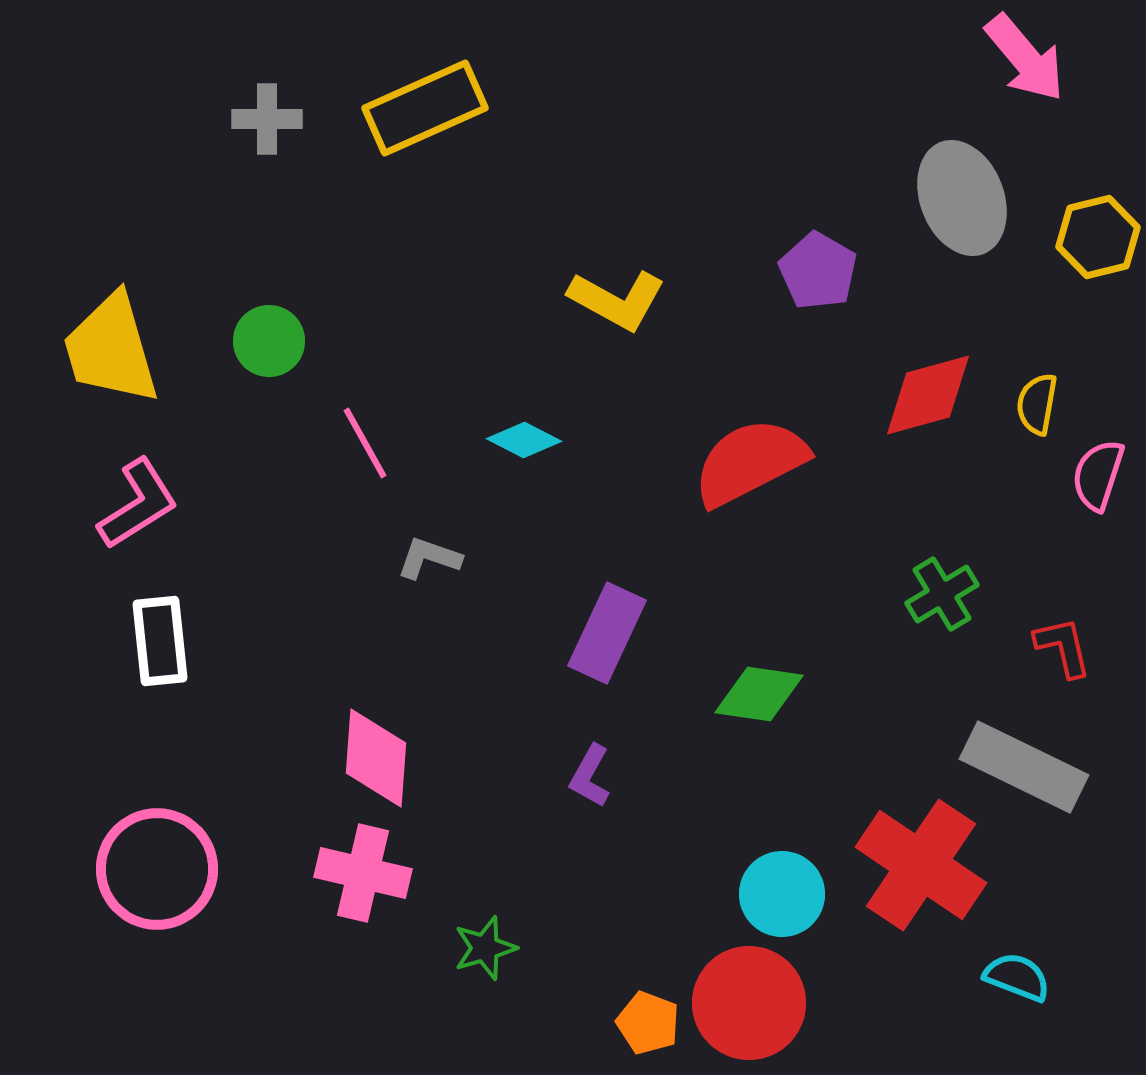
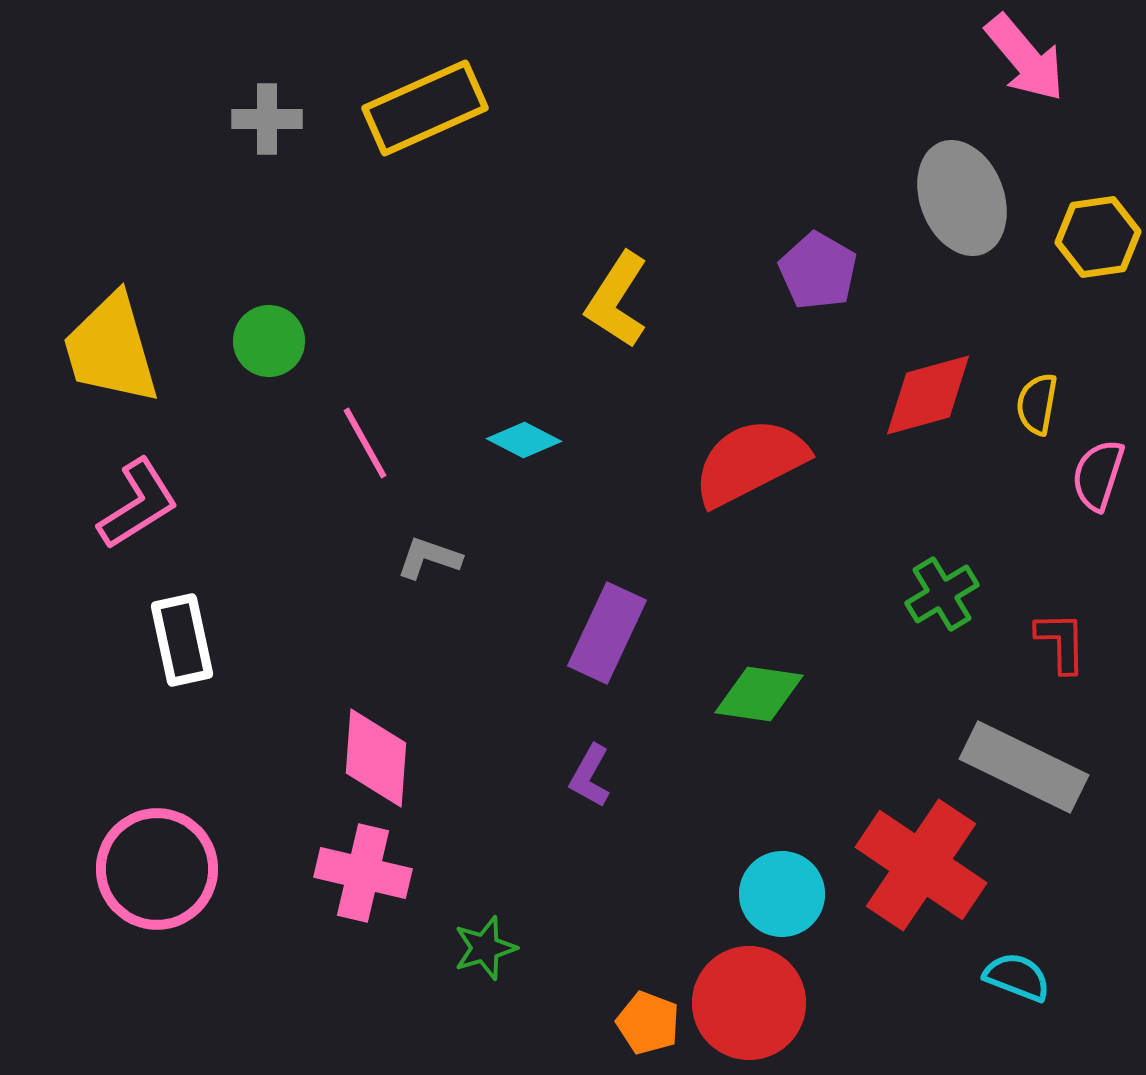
yellow hexagon: rotated 6 degrees clockwise
yellow L-shape: rotated 94 degrees clockwise
white rectangle: moved 22 px right, 1 px up; rotated 6 degrees counterclockwise
red L-shape: moved 2 px left, 5 px up; rotated 12 degrees clockwise
